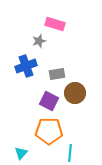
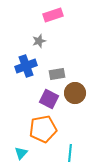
pink rectangle: moved 2 px left, 9 px up; rotated 36 degrees counterclockwise
purple square: moved 2 px up
orange pentagon: moved 6 px left, 2 px up; rotated 12 degrees counterclockwise
